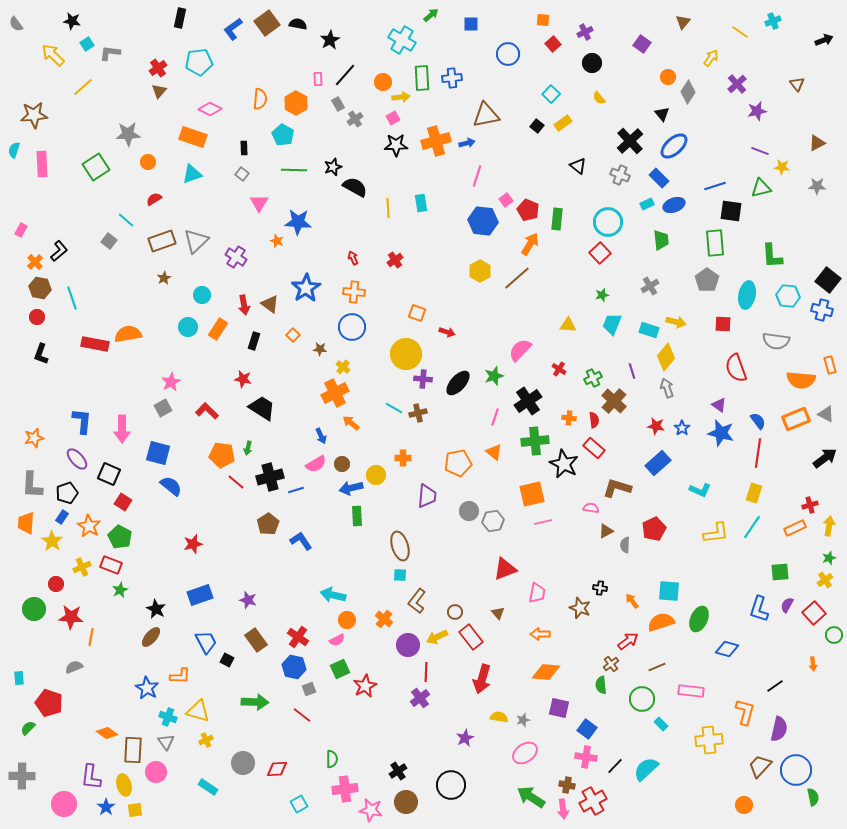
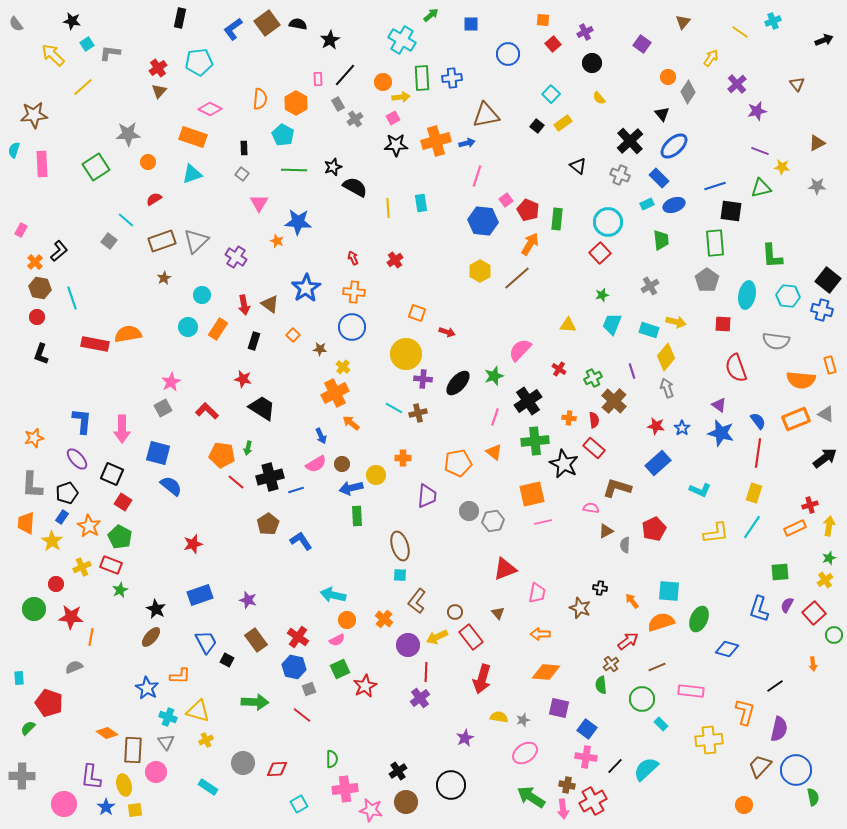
black square at (109, 474): moved 3 px right
